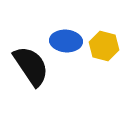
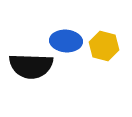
black semicircle: rotated 126 degrees clockwise
